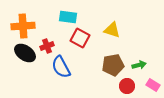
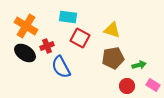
orange cross: moved 3 px right; rotated 35 degrees clockwise
brown pentagon: moved 7 px up
